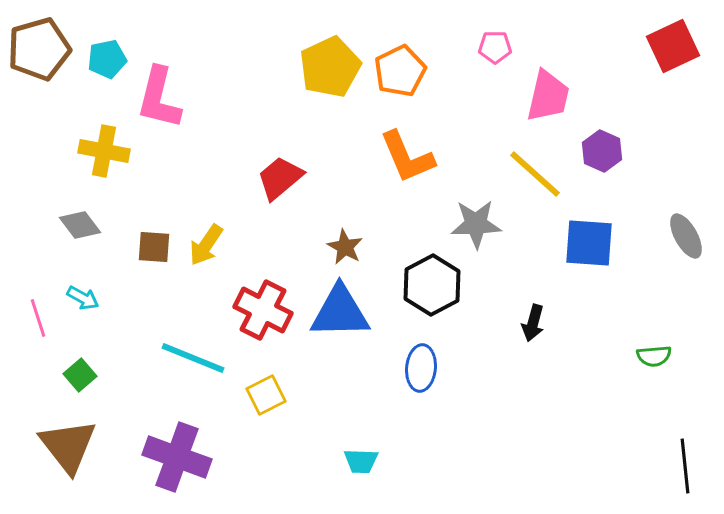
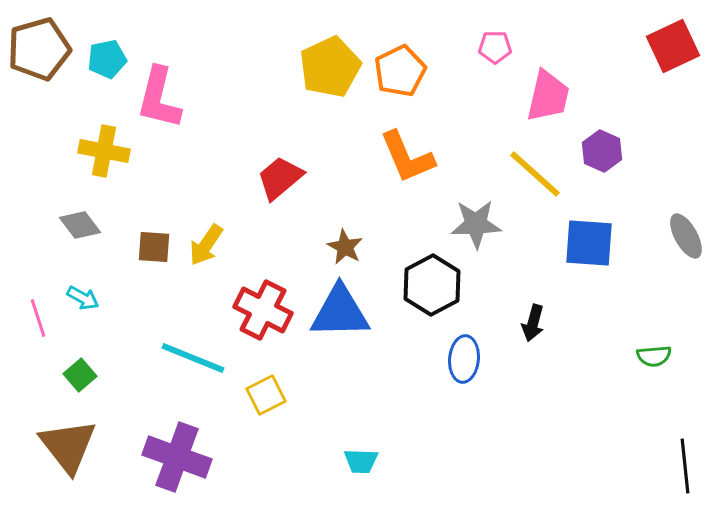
blue ellipse: moved 43 px right, 9 px up
